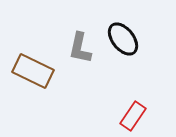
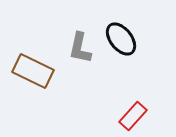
black ellipse: moved 2 px left
red rectangle: rotated 8 degrees clockwise
